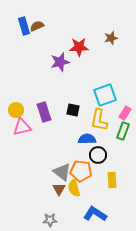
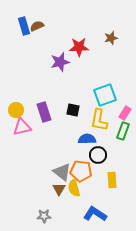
gray star: moved 6 px left, 4 px up
